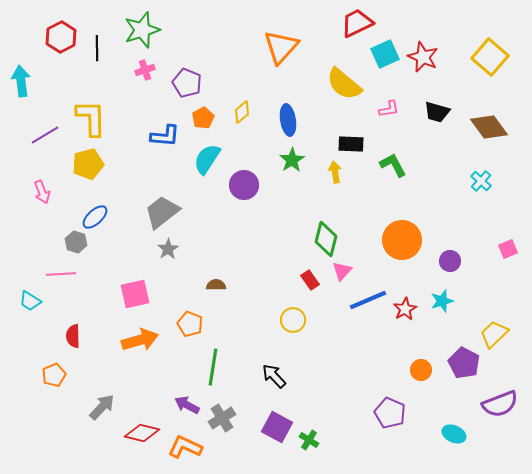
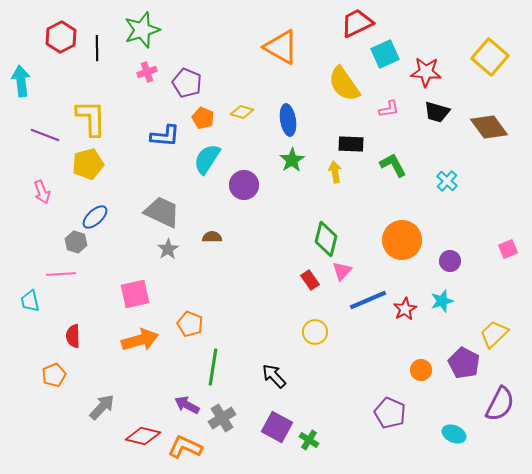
orange triangle at (281, 47): rotated 42 degrees counterclockwise
red star at (423, 57): moved 3 px right, 15 px down; rotated 20 degrees counterclockwise
pink cross at (145, 70): moved 2 px right, 2 px down
yellow semicircle at (344, 84): rotated 15 degrees clockwise
yellow diamond at (242, 112): rotated 55 degrees clockwise
orange pentagon at (203, 118): rotated 20 degrees counterclockwise
purple line at (45, 135): rotated 52 degrees clockwise
cyan cross at (481, 181): moved 34 px left
gray trapezoid at (162, 212): rotated 63 degrees clockwise
brown semicircle at (216, 285): moved 4 px left, 48 px up
cyan trapezoid at (30, 301): rotated 45 degrees clockwise
yellow circle at (293, 320): moved 22 px right, 12 px down
purple semicircle at (500, 404): rotated 42 degrees counterclockwise
red diamond at (142, 433): moved 1 px right, 3 px down
